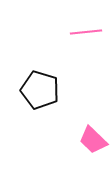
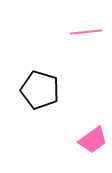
pink trapezoid: rotated 80 degrees counterclockwise
